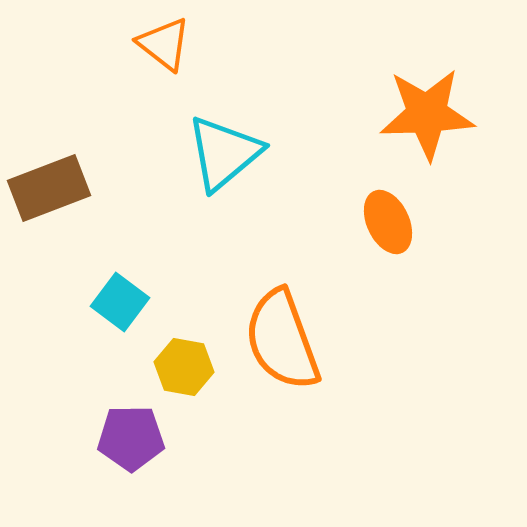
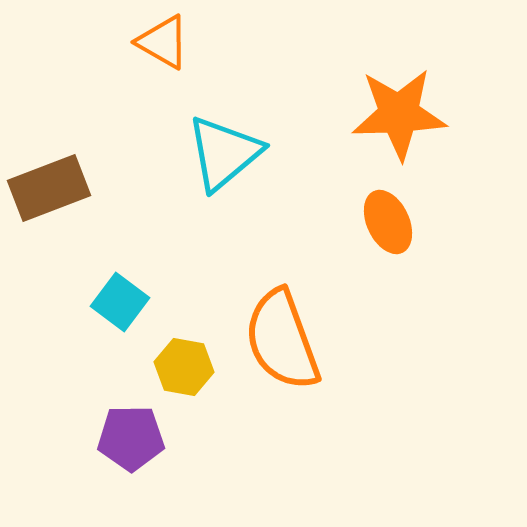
orange triangle: moved 1 px left, 2 px up; rotated 8 degrees counterclockwise
orange star: moved 28 px left
